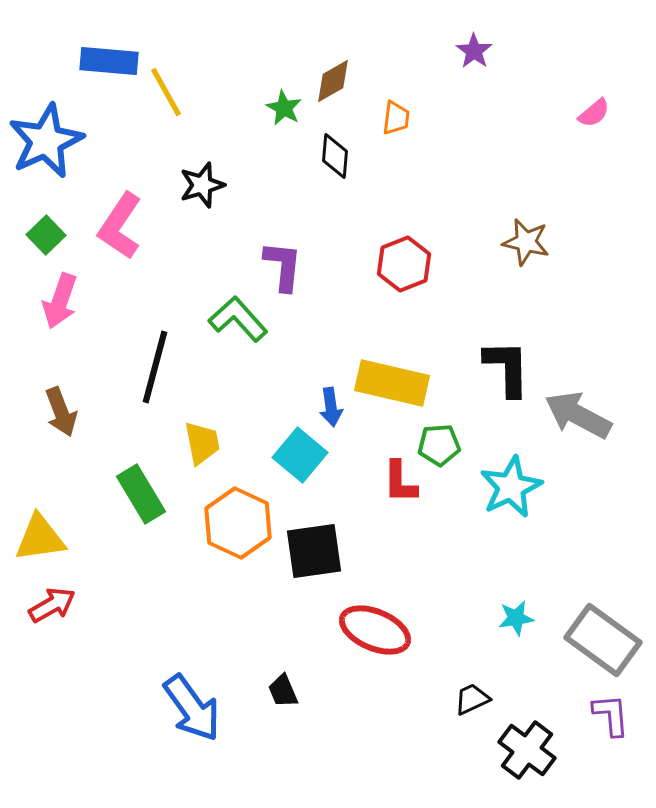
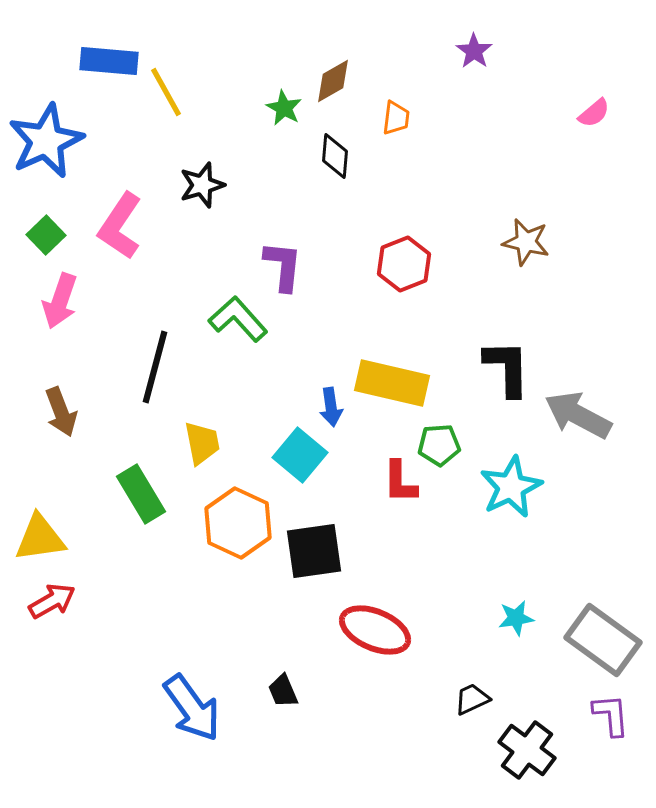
red arrow at (52, 605): moved 4 px up
